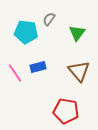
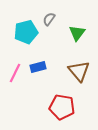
cyan pentagon: rotated 20 degrees counterclockwise
pink line: rotated 60 degrees clockwise
red pentagon: moved 4 px left, 4 px up
